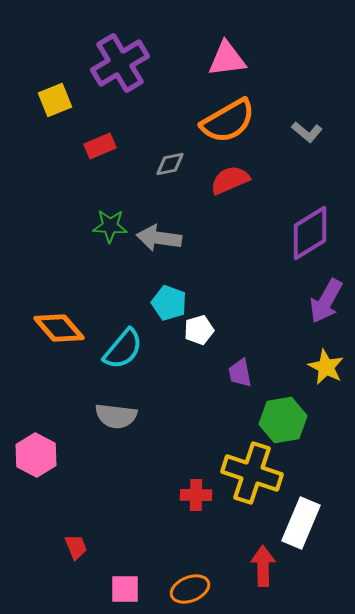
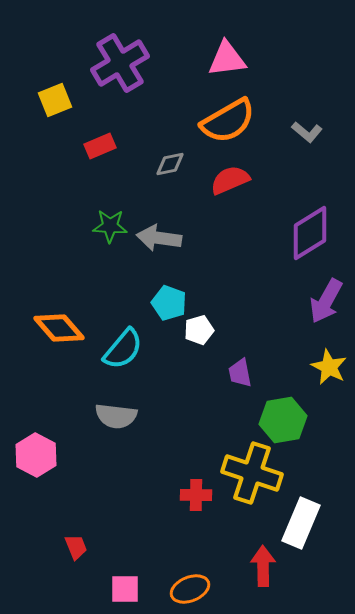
yellow star: moved 3 px right
